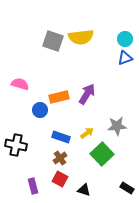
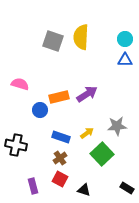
yellow semicircle: rotated 100 degrees clockwise
blue triangle: moved 2 px down; rotated 21 degrees clockwise
purple arrow: rotated 25 degrees clockwise
